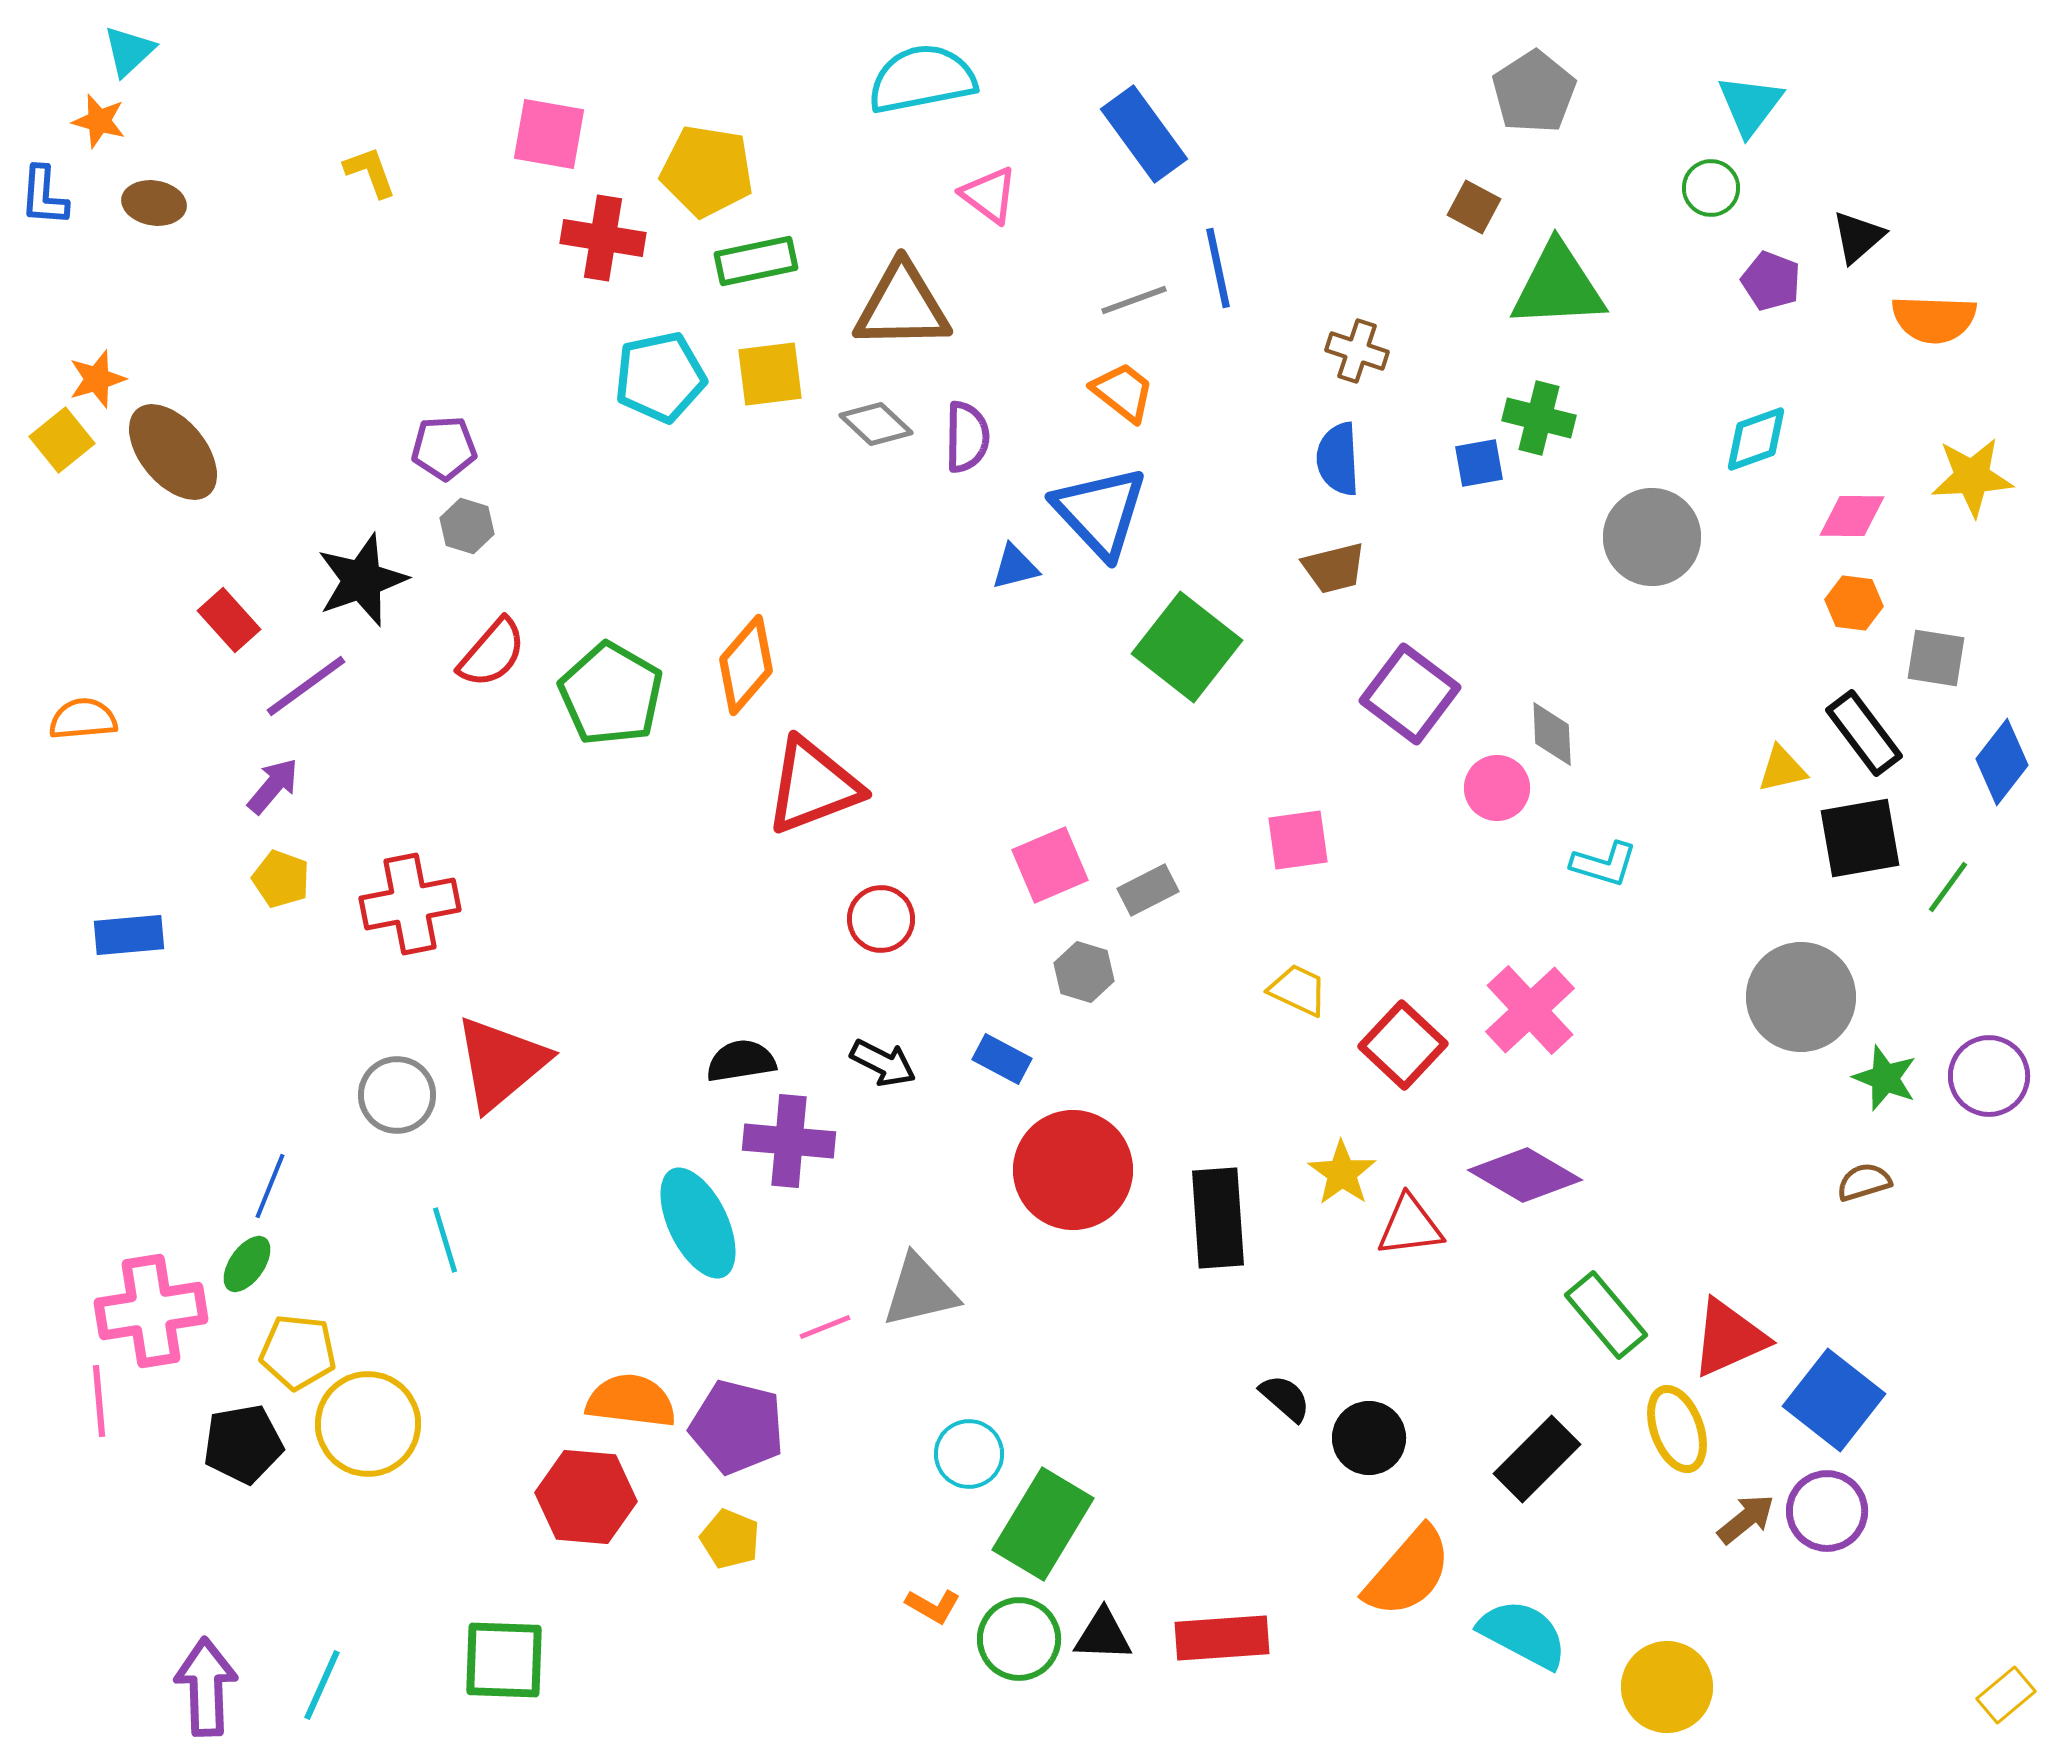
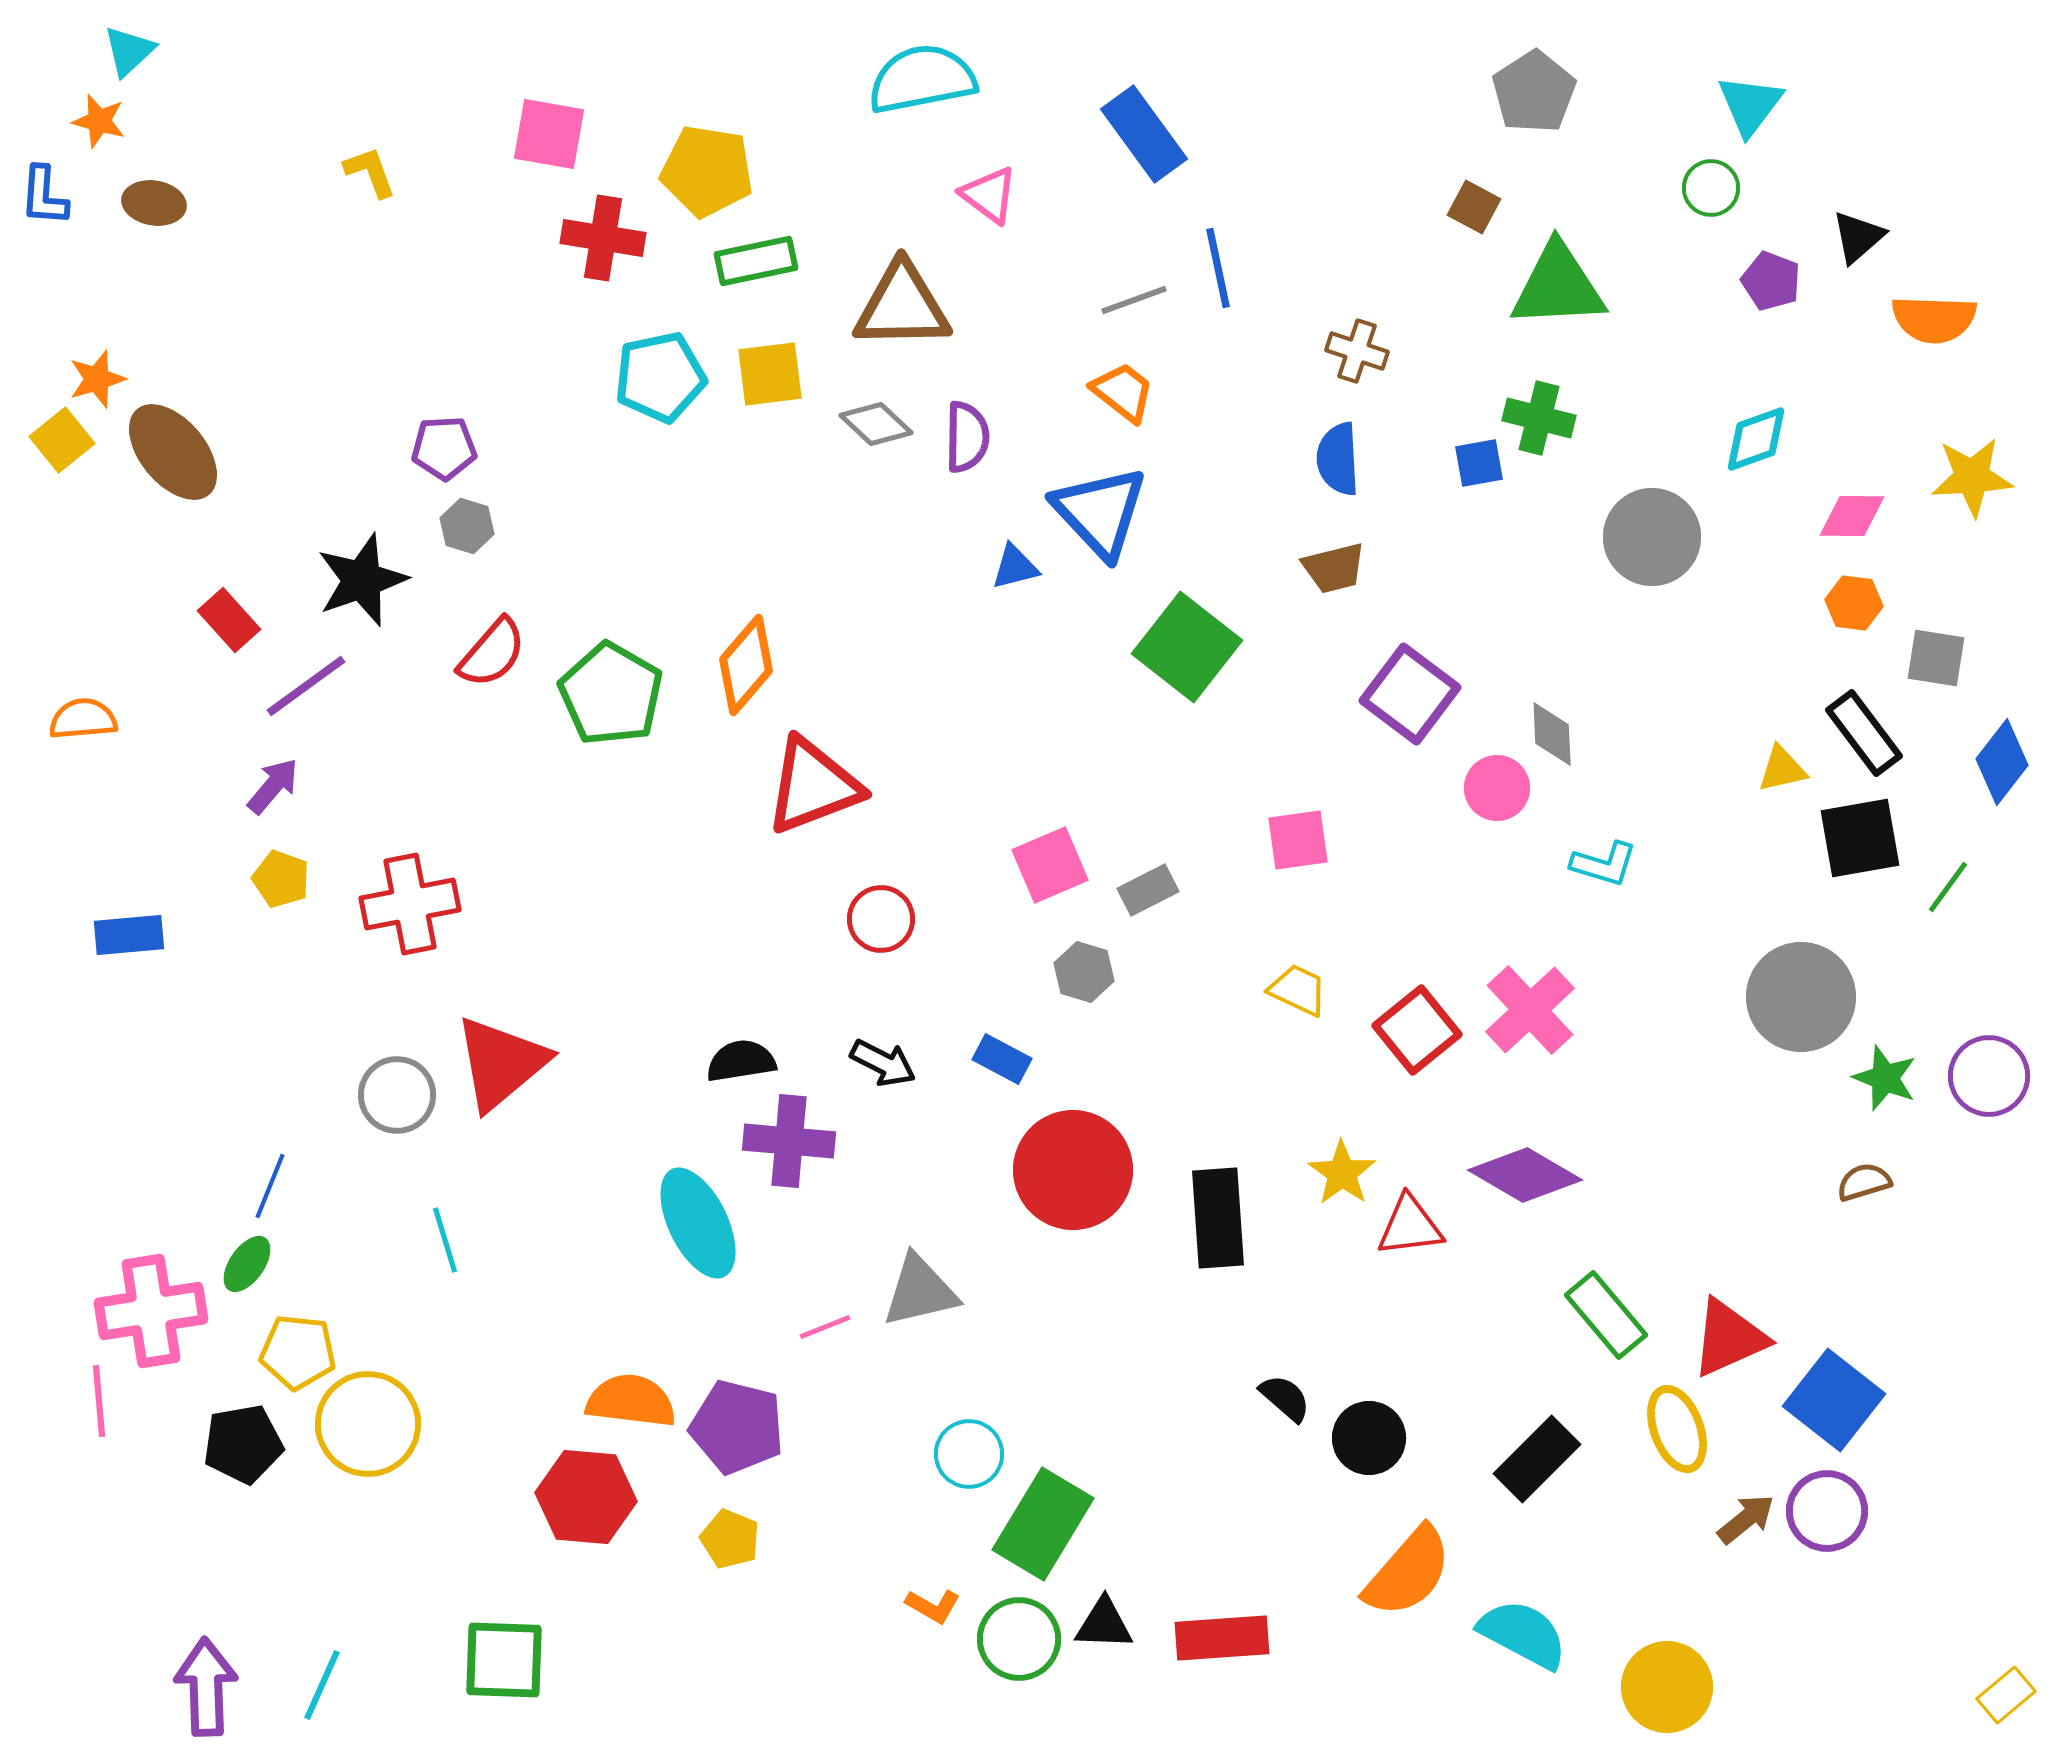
red square at (1403, 1045): moved 14 px right, 15 px up; rotated 8 degrees clockwise
black triangle at (1103, 1635): moved 1 px right, 11 px up
